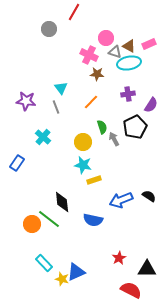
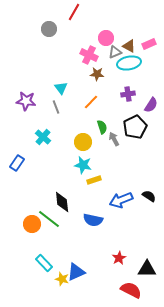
gray triangle: rotated 40 degrees counterclockwise
